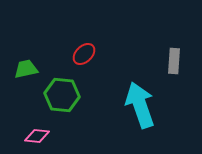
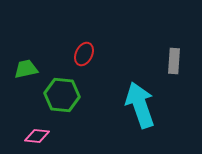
red ellipse: rotated 20 degrees counterclockwise
